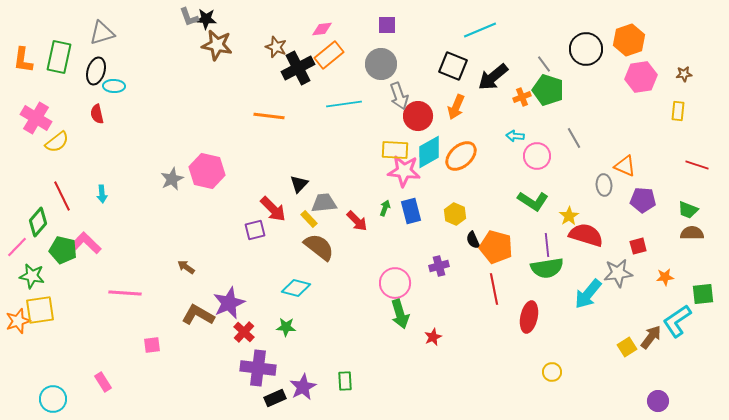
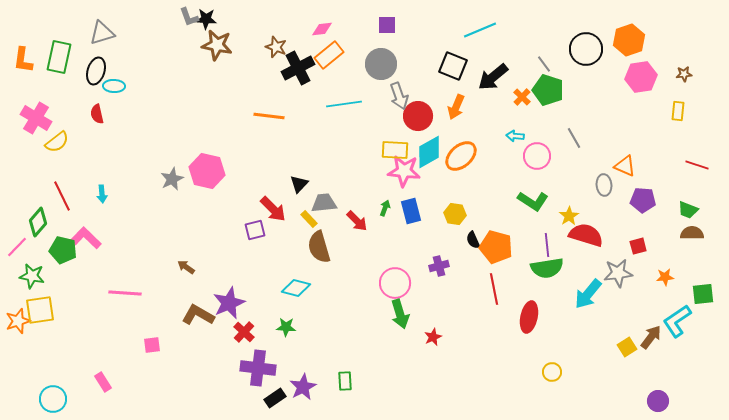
orange cross at (522, 97): rotated 24 degrees counterclockwise
yellow hexagon at (455, 214): rotated 15 degrees counterclockwise
pink L-shape at (86, 243): moved 5 px up
brown semicircle at (319, 247): rotated 144 degrees counterclockwise
black rectangle at (275, 398): rotated 10 degrees counterclockwise
